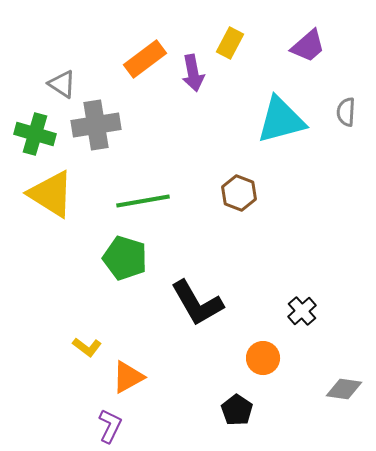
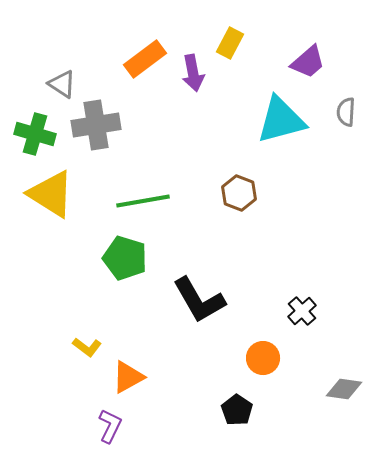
purple trapezoid: moved 16 px down
black L-shape: moved 2 px right, 3 px up
